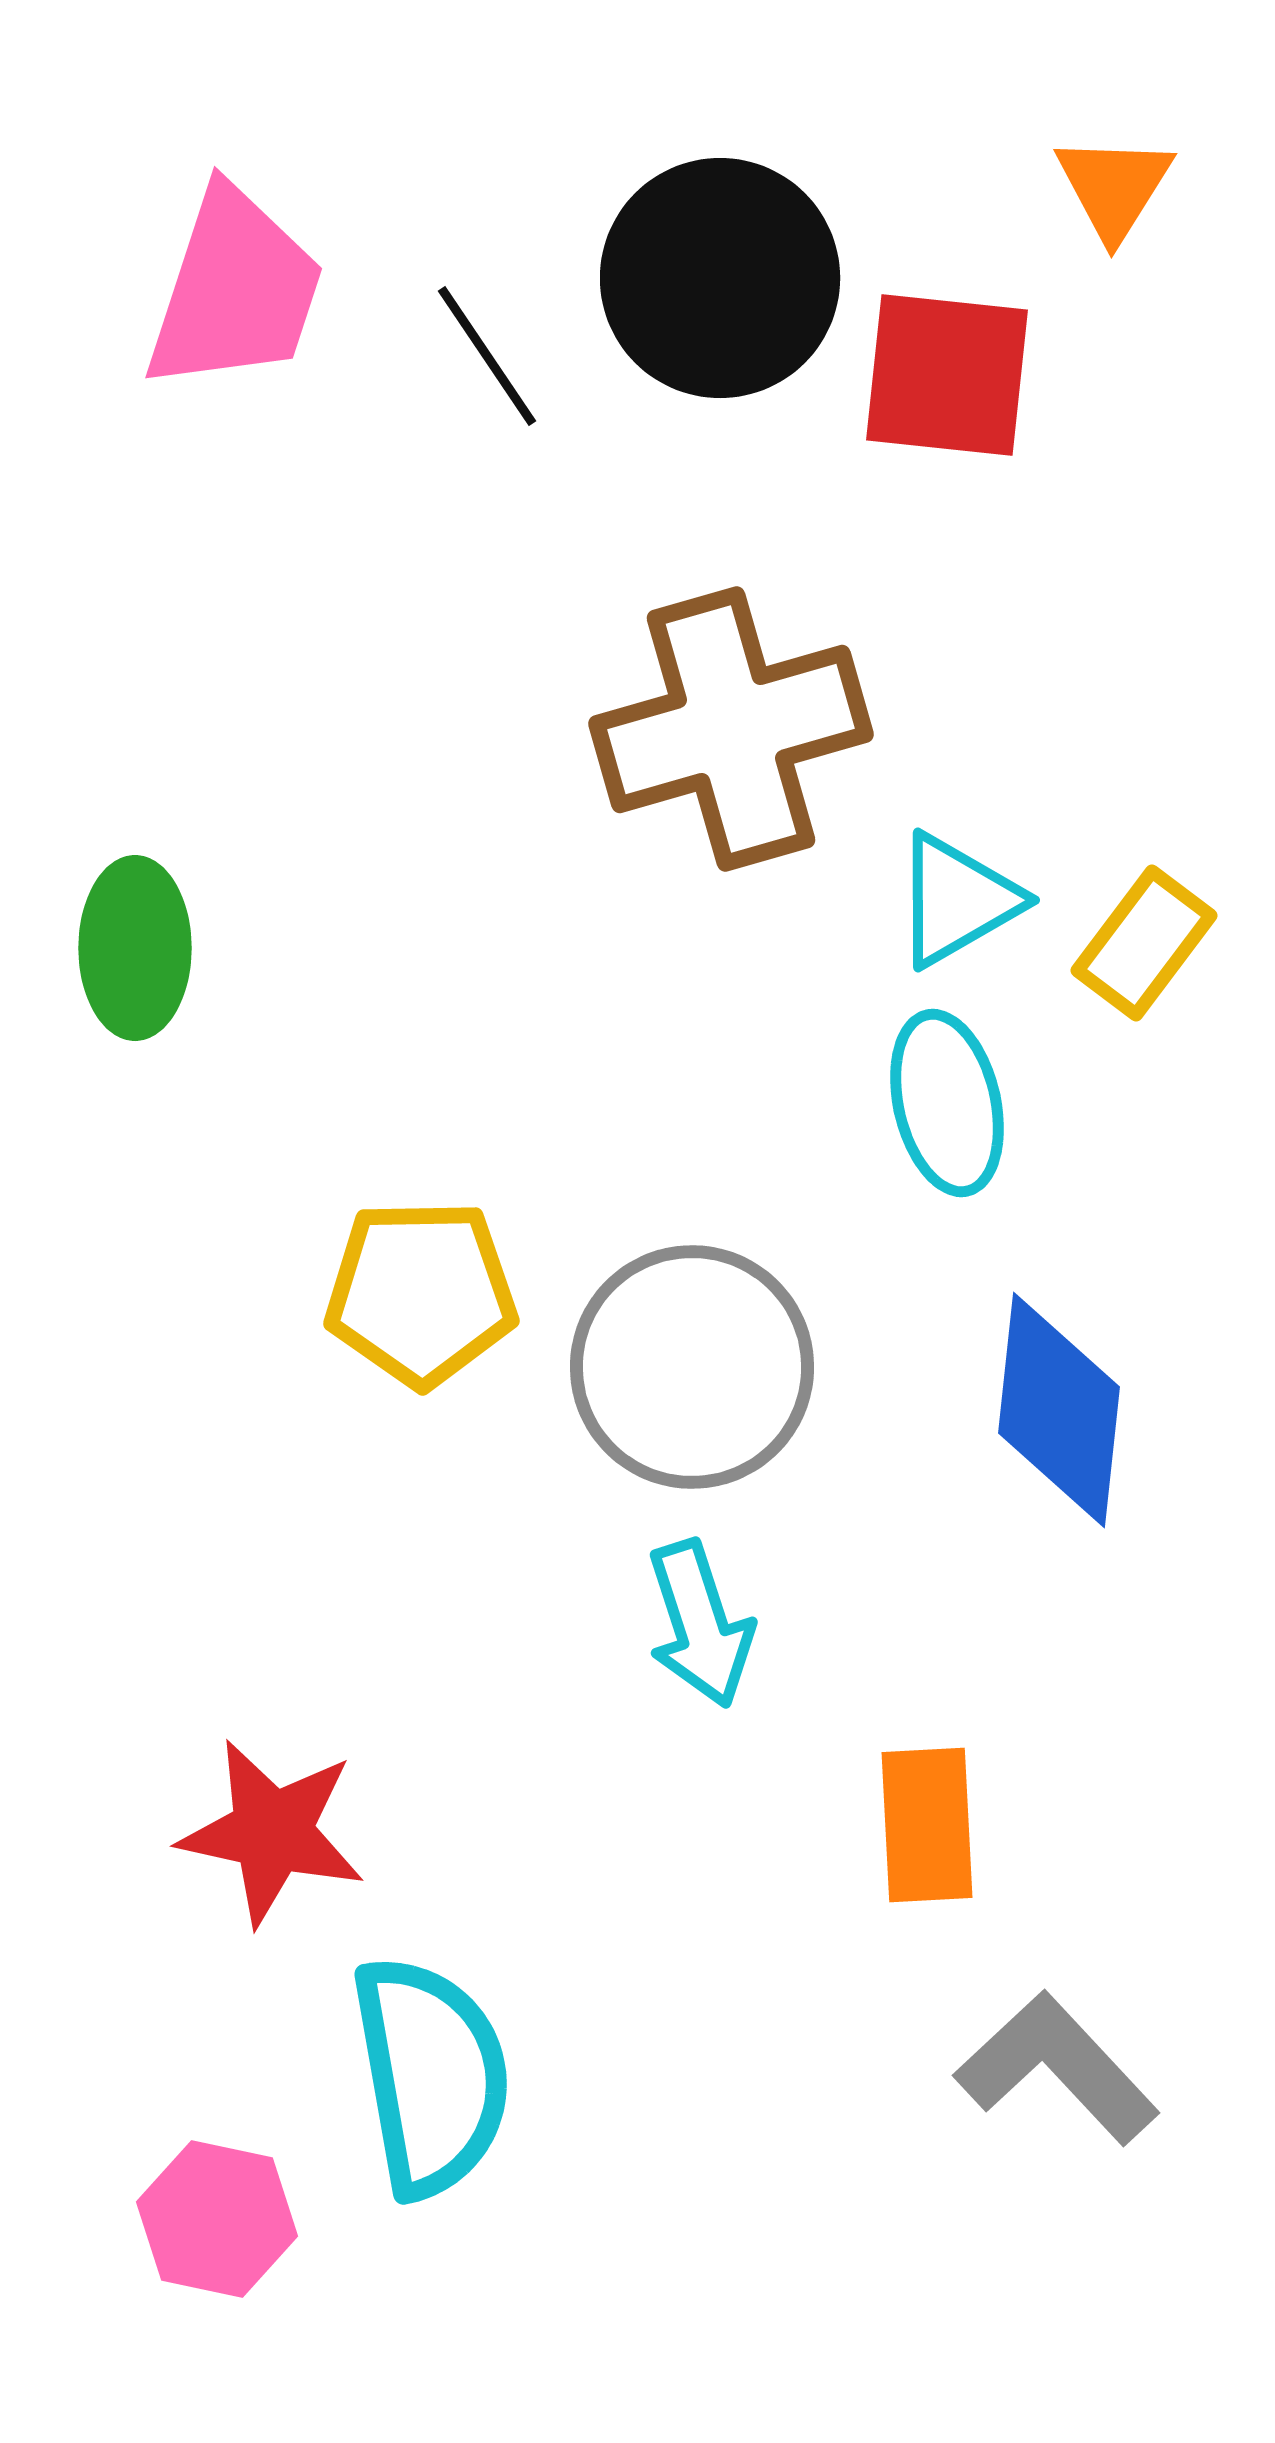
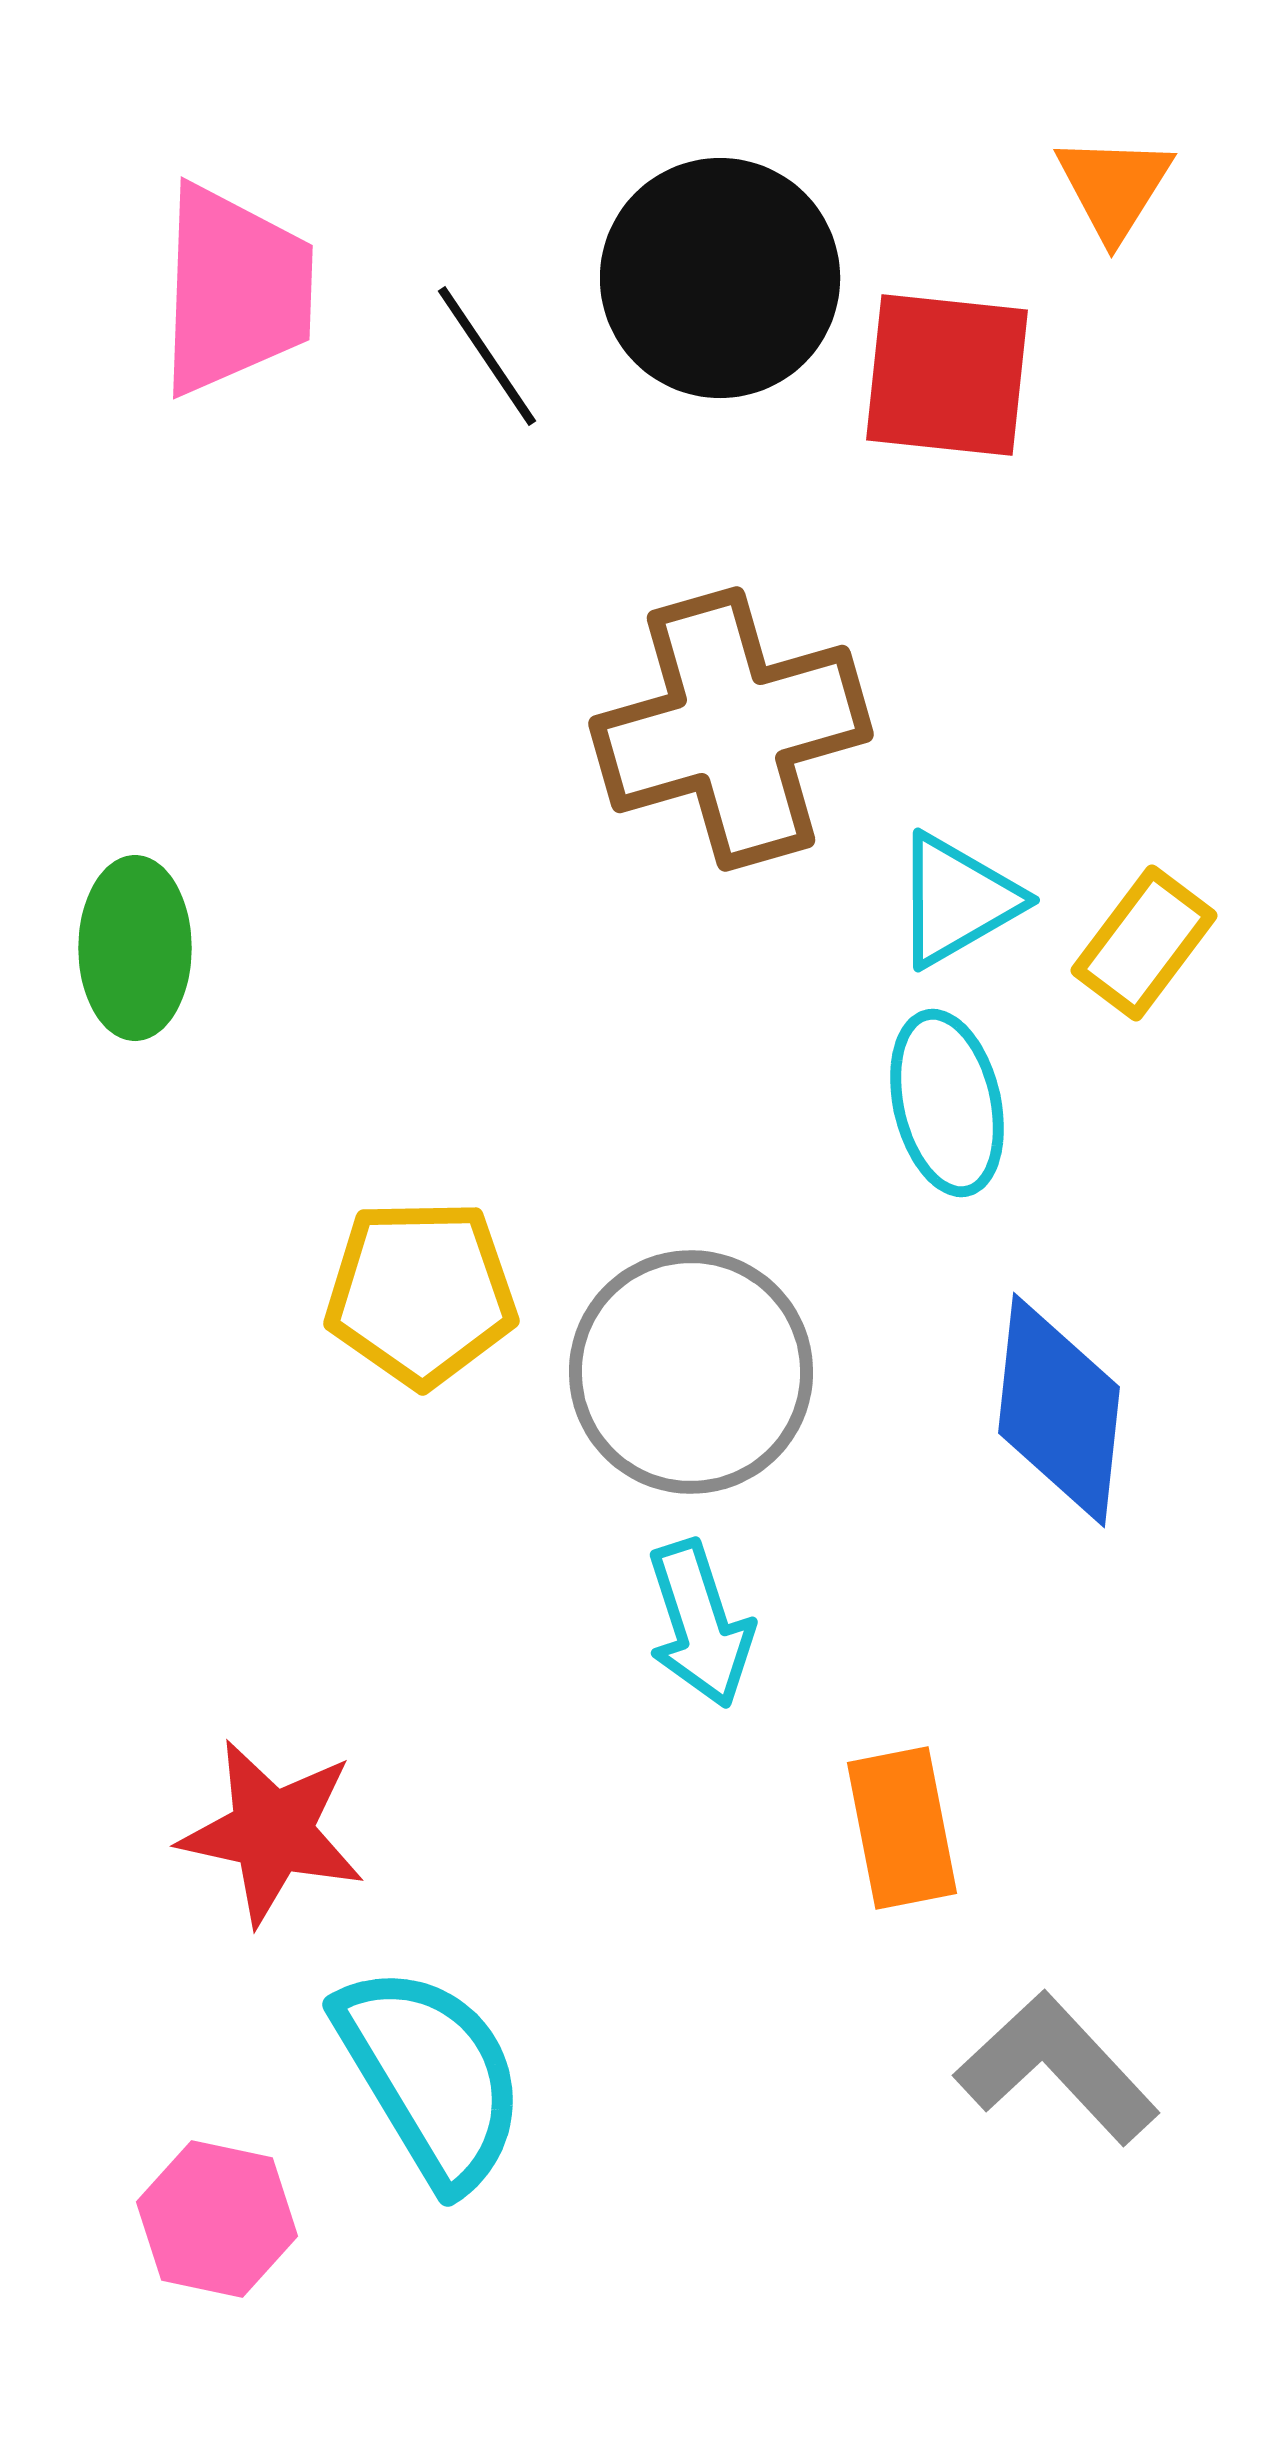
pink trapezoid: rotated 16 degrees counterclockwise
gray circle: moved 1 px left, 5 px down
orange rectangle: moved 25 px left, 3 px down; rotated 8 degrees counterclockwise
cyan semicircle: rotated 21 degrees counterclockwise
